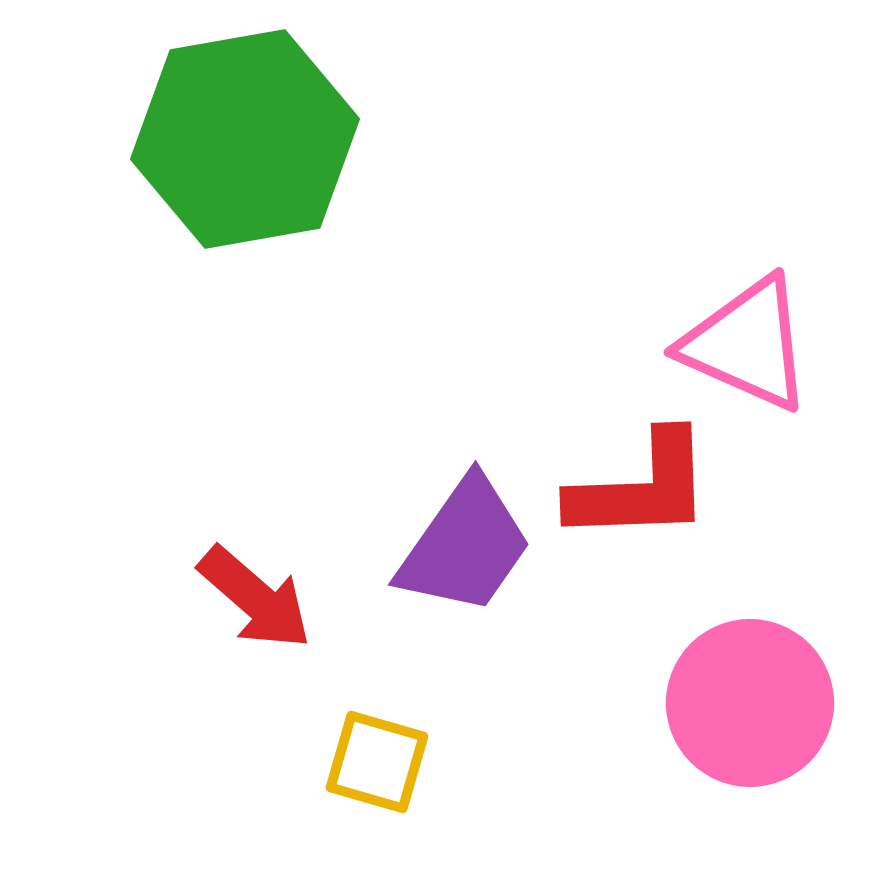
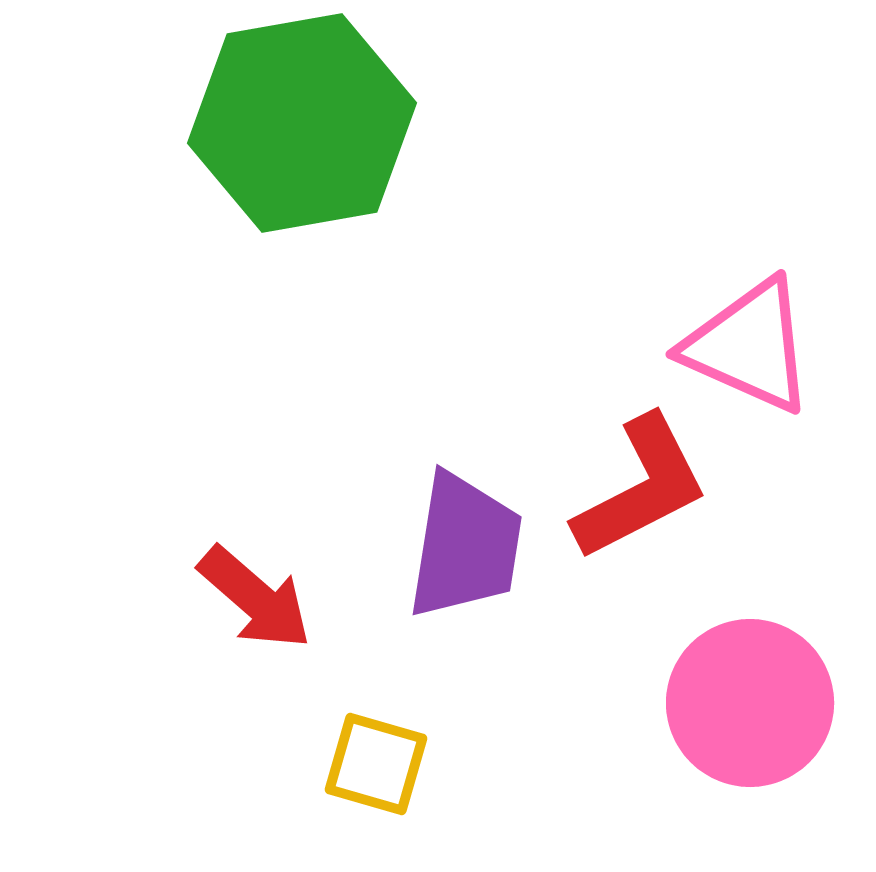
green hexagon: moved 57 px right, 16 px up
pink triangle: moved 2 px right, 2 px down
red L-shape: rotated 25 degrees counterclockwise
purple trapezoid: rotated 26 degrees counterclockwise
yellow square: moved 1 px left, 2 px down
